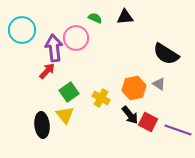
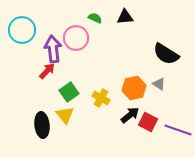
purple arrow: moved 1 px left, 1 px down
black arrow: rotated 90 degrees counterclockwise
